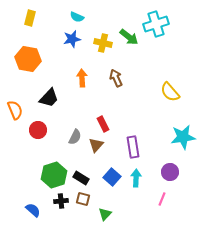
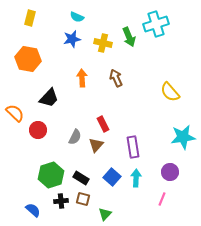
green arrow: rotated 30 degrees clockwise
orange semicircle: moved 3 px down; rotated 24 degrees counterclockwise
green hexagon: moved 3 px left
